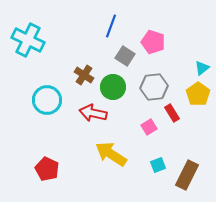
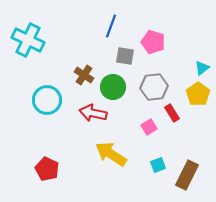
gray square: rotated 24 degrees counterclockwise
